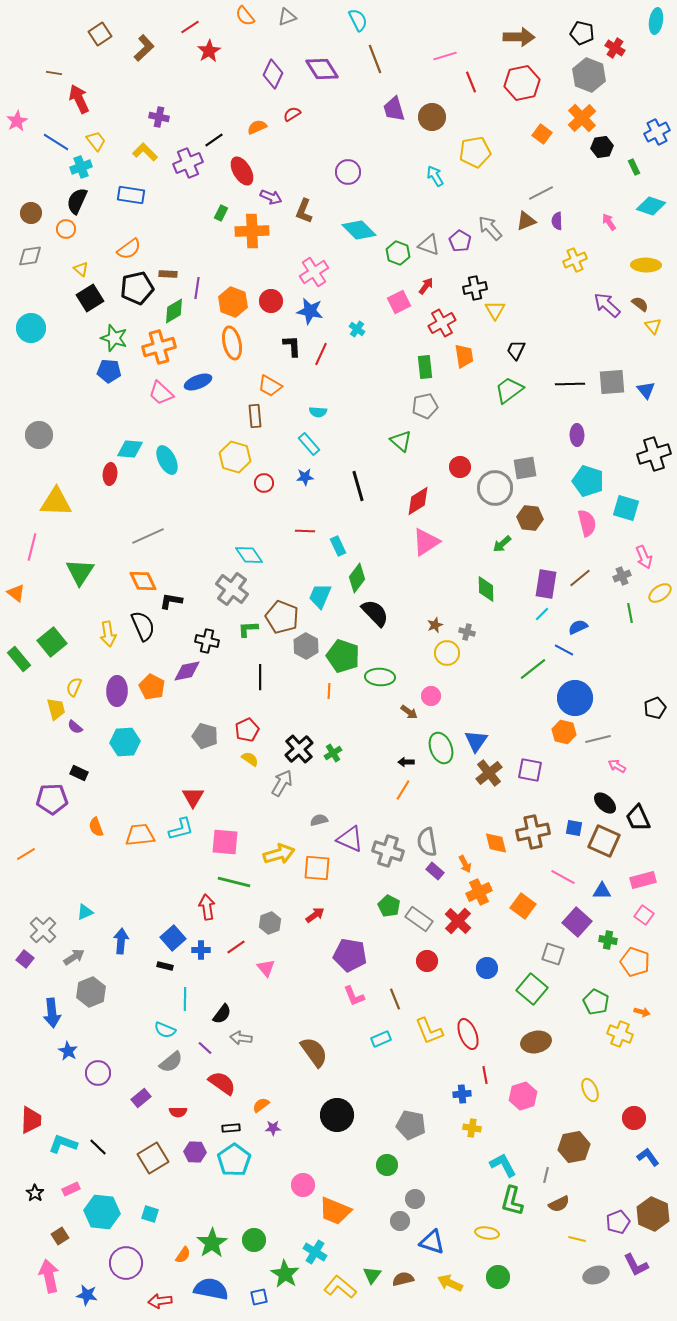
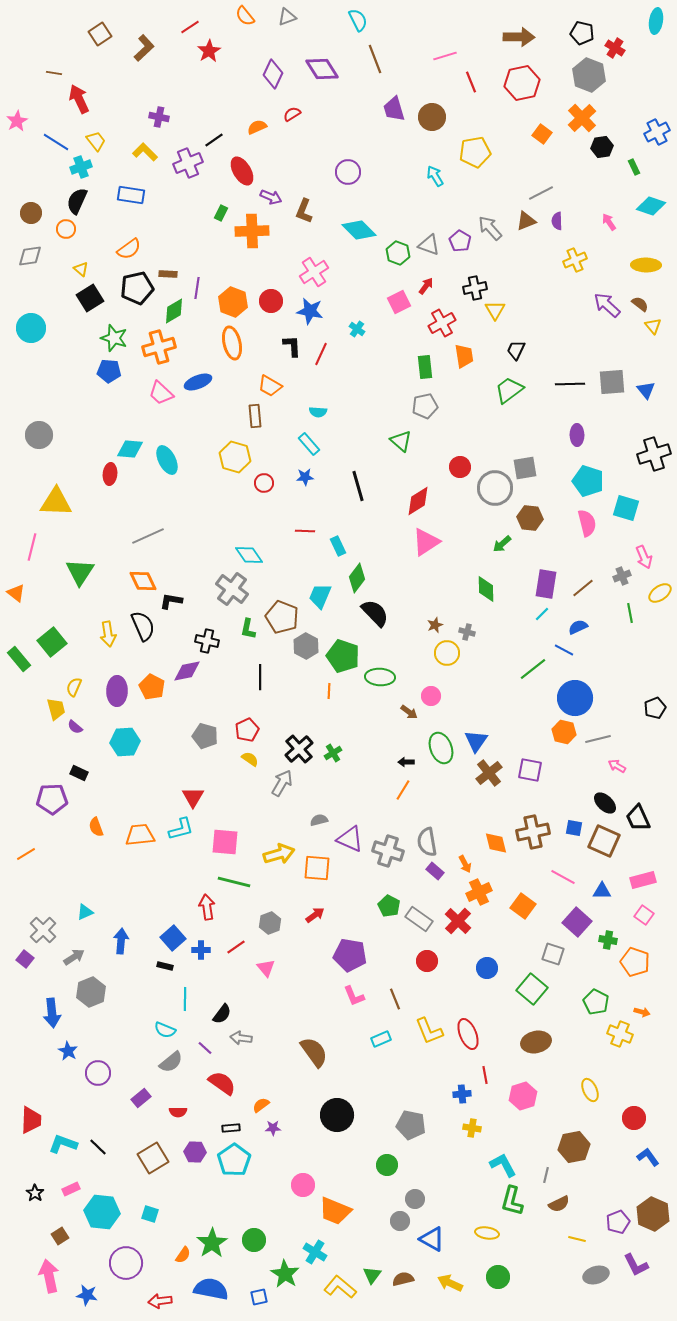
brown line at (580, 578): moved 3 px right, 10 px down
green L-shape at (248, 629): rotated 75 degrees counterclockwise
blue triangle at (432, 1242): moved 3 px up; rotated 12 degrees clockwise
